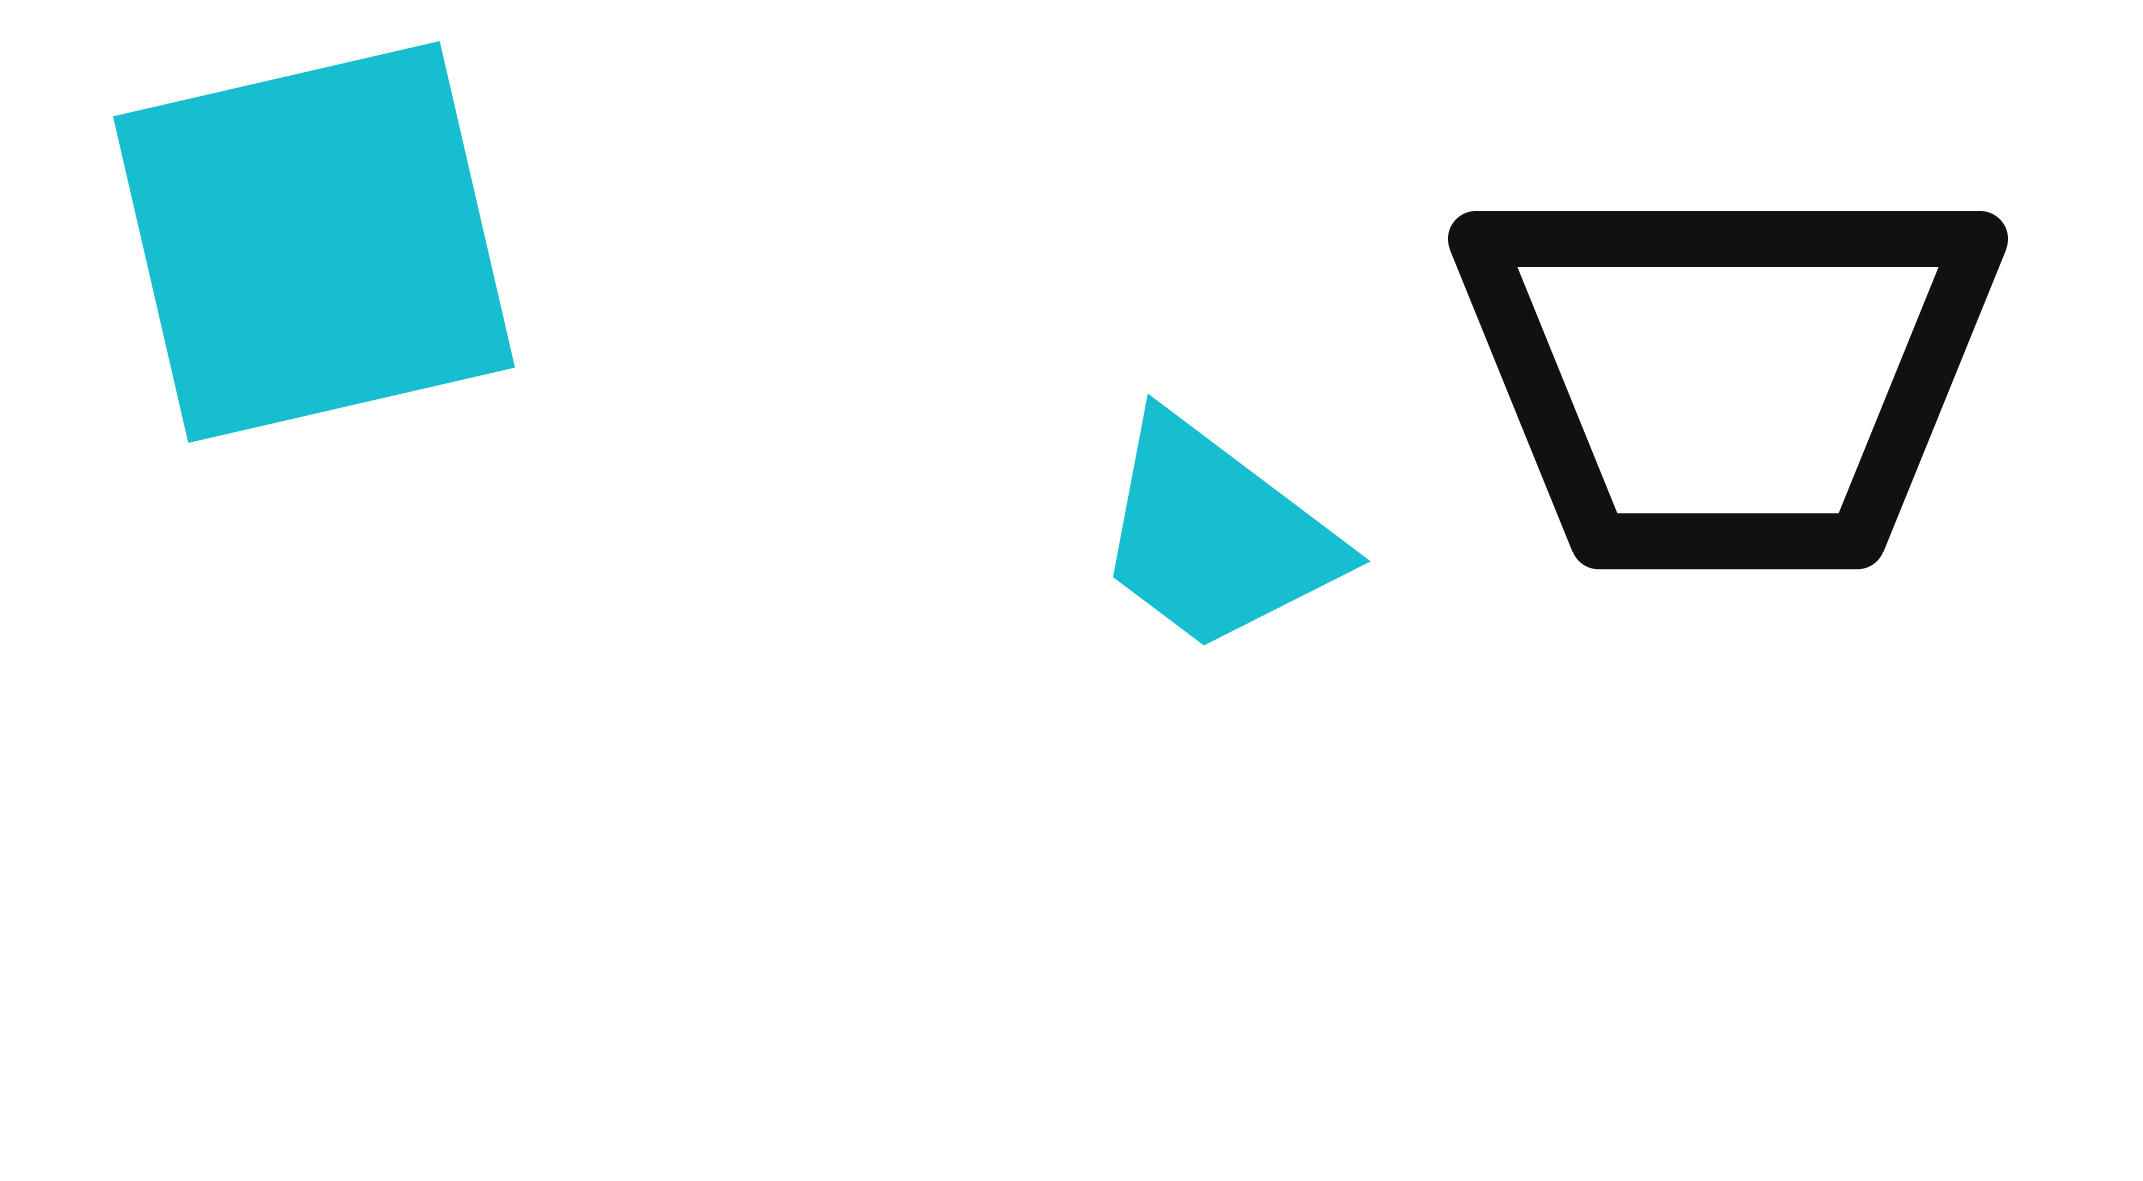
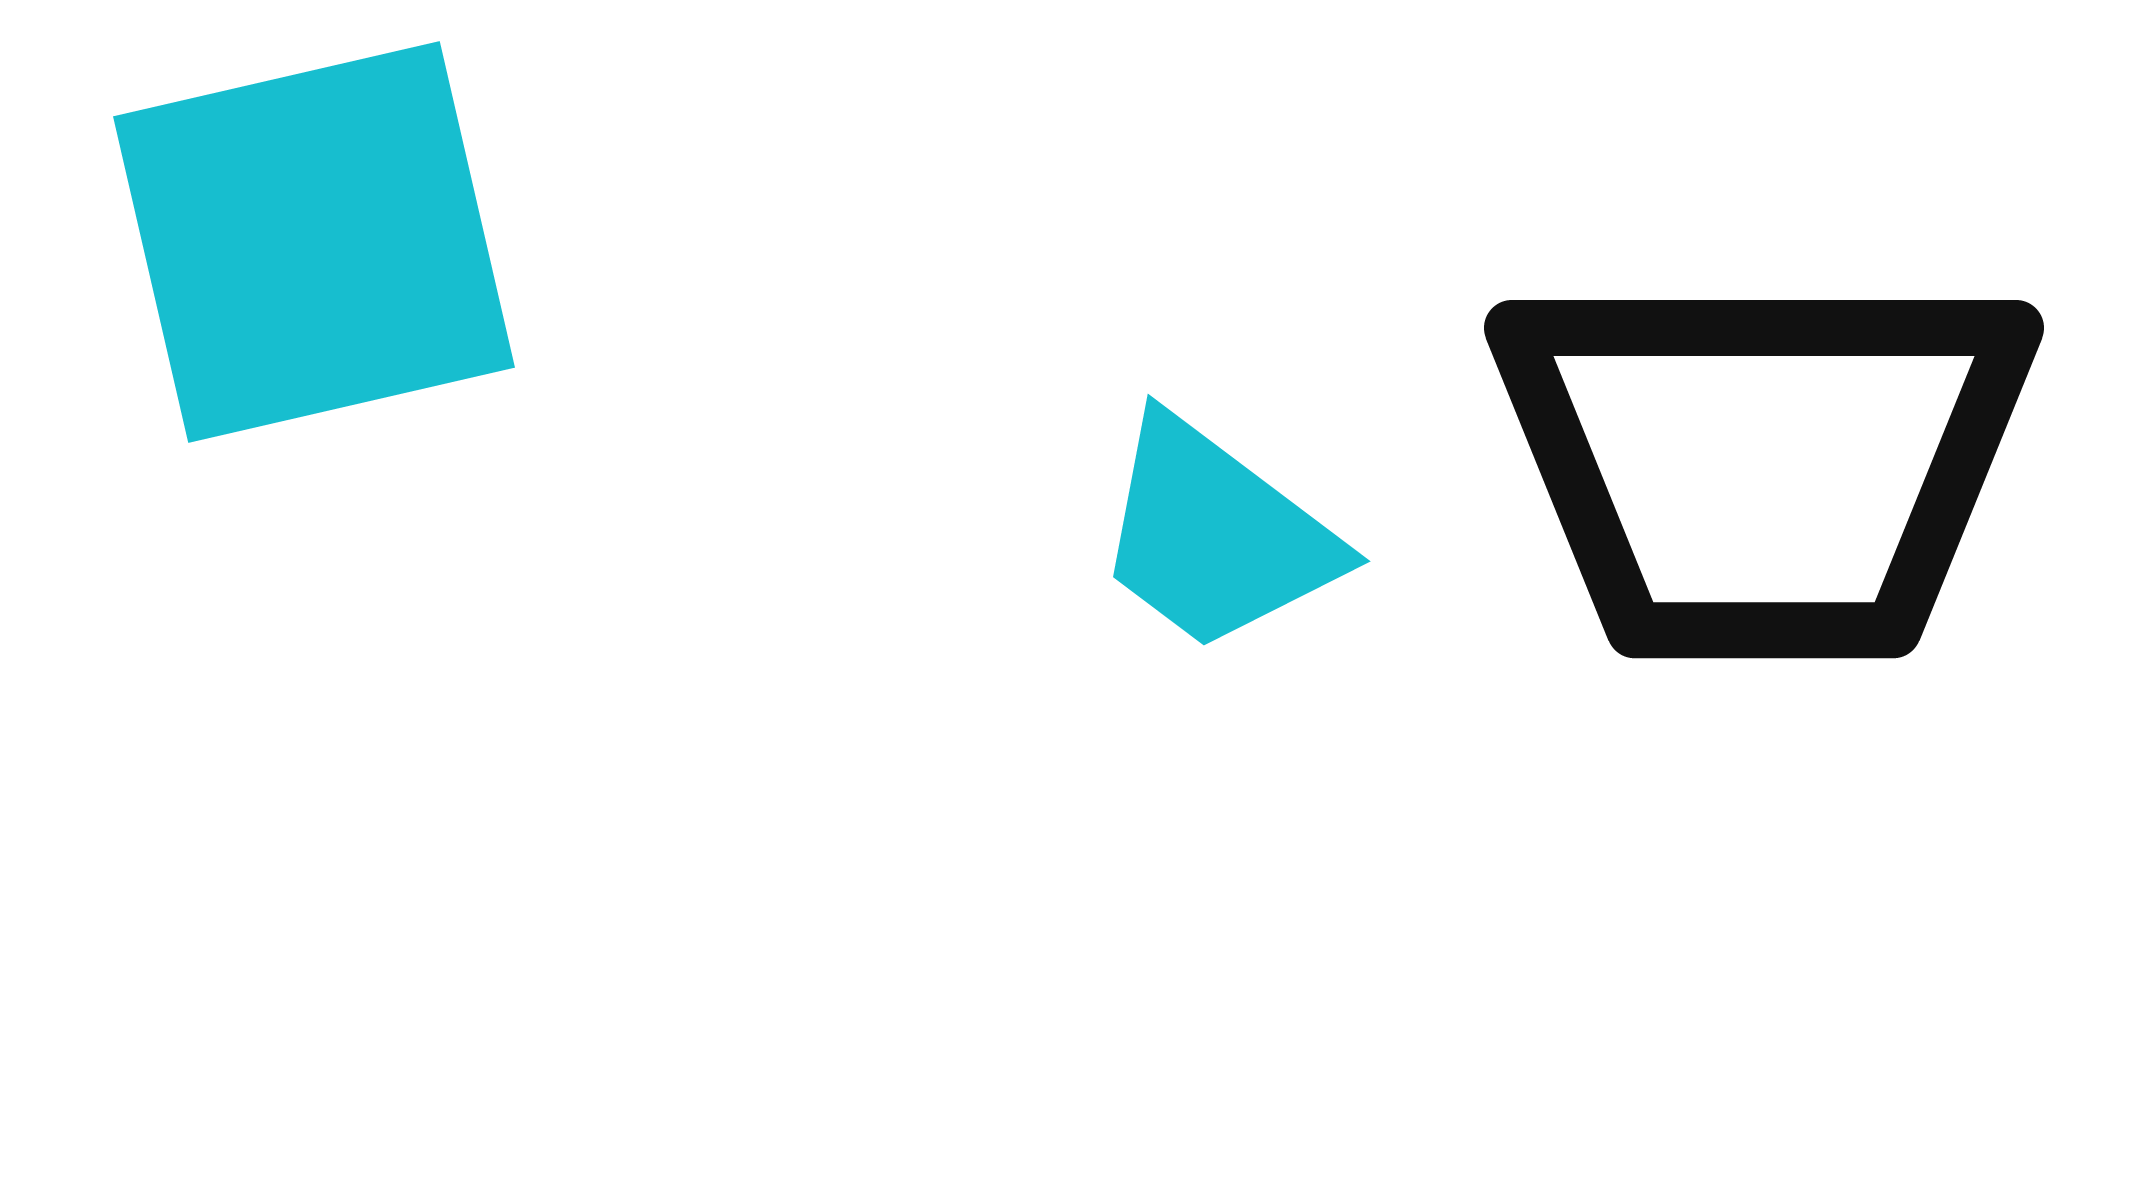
black trapezoid: moved 36 px right, 89 px down
